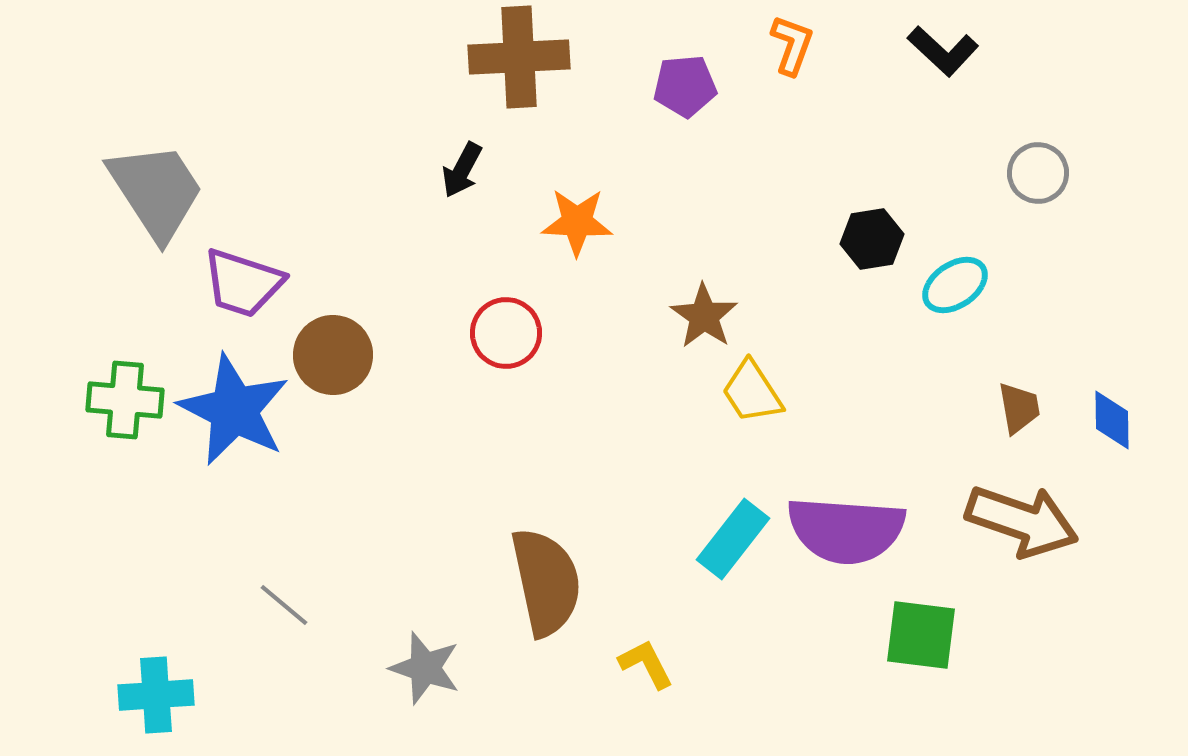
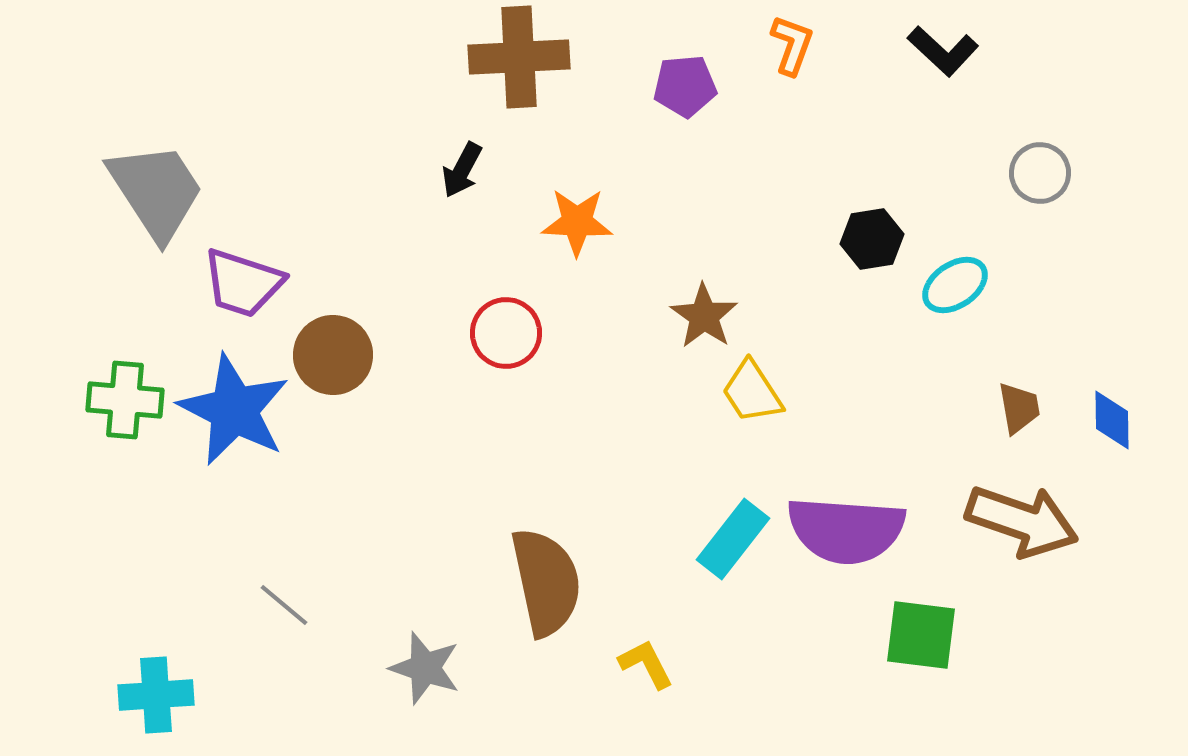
gray circle: moved 2 px right
